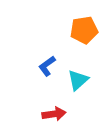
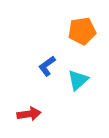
orange pentagon: moved 2 px left, 1 px down
red arrow: moved 25 px left
